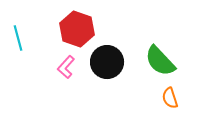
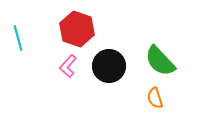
black circle: moved 2 px right, 4 px down
pink L-shape: moved 2 px right, 1 px up
orange semicircle: moved 15 px left
